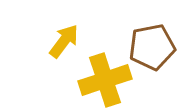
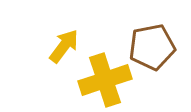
yellow arrow: moved 5 px down
